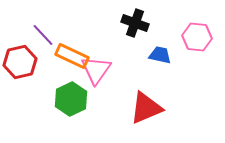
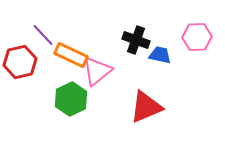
black cross: moved 1 px right, 17 px down
pink hexagon: rotated 8 degrees counterclockwise
orange rectangle: moved 1 px left, 1 px up
pink triangle: moved 1 px right, 1 px down; rotated 16 degrees clockwise
red triangle: moved 1 px up
